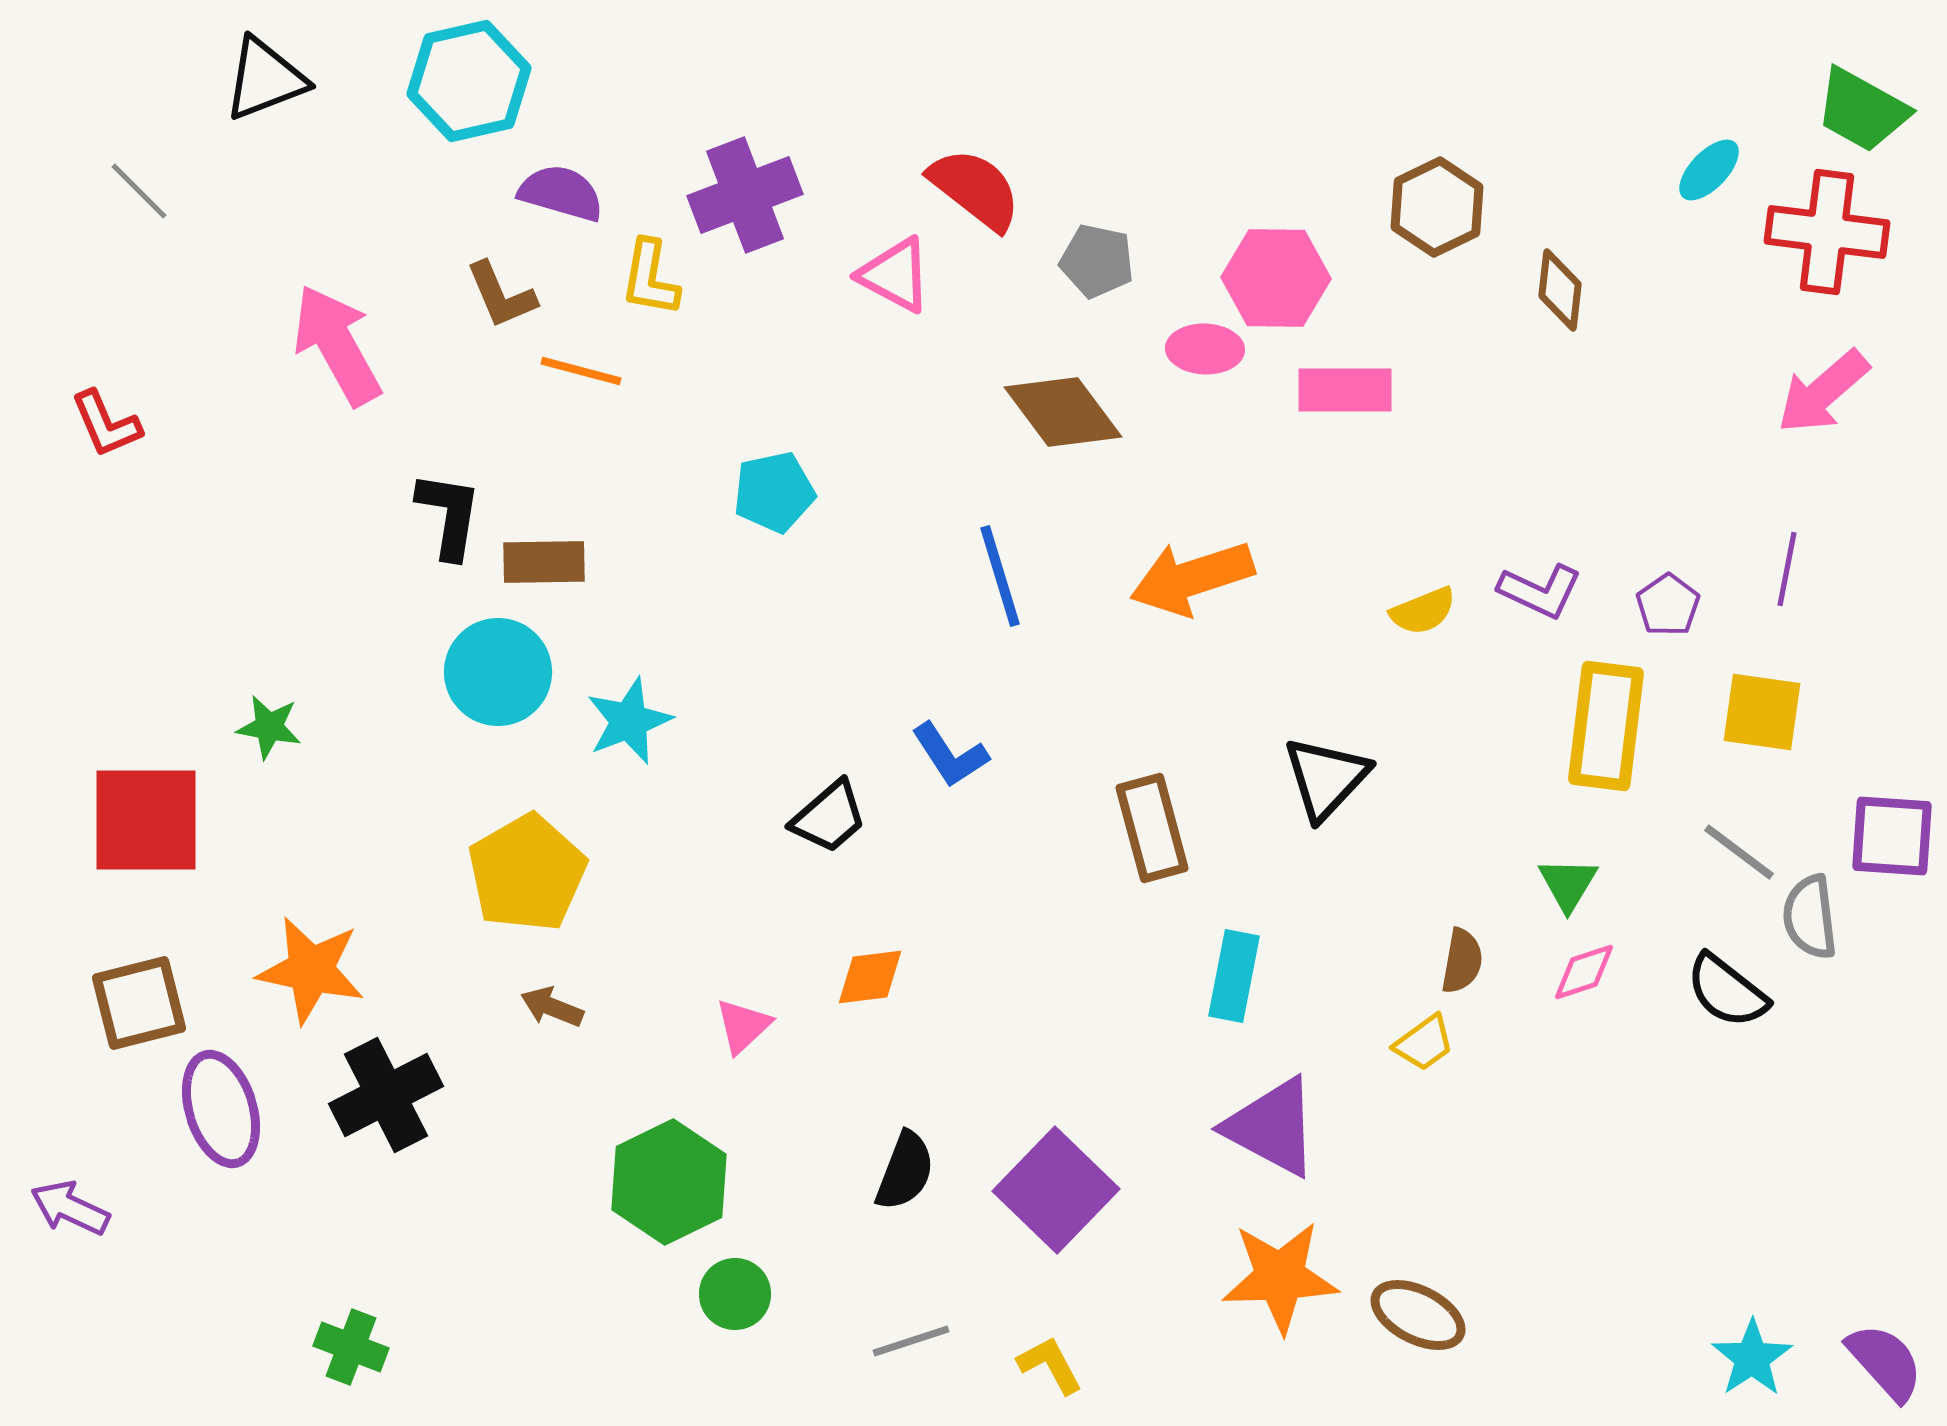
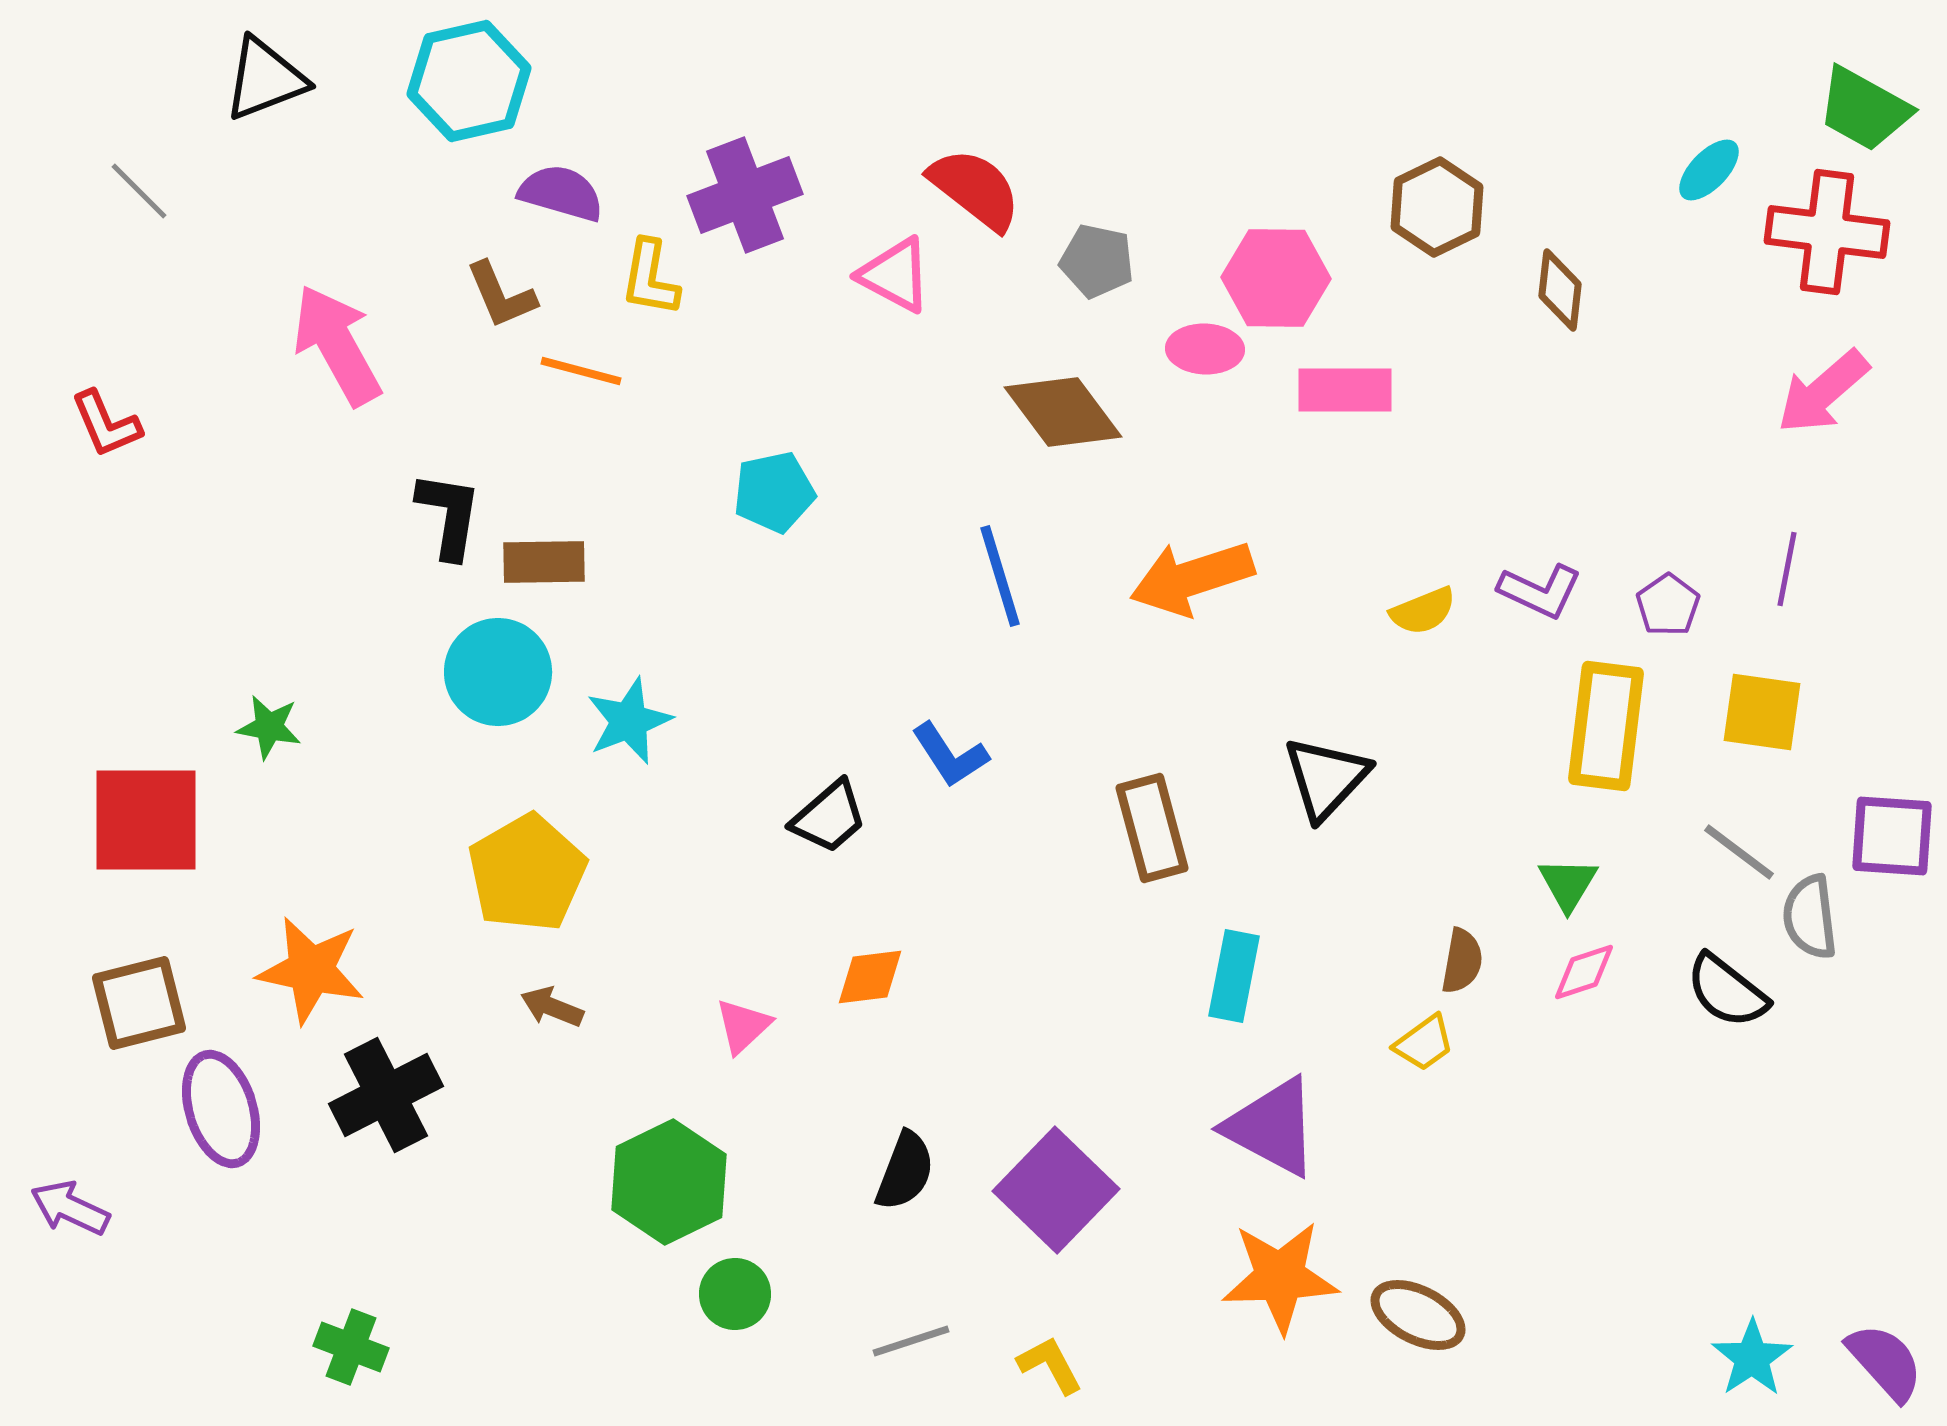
green trapezoid at (1862, 110): moved 2 px right, 1 px up
